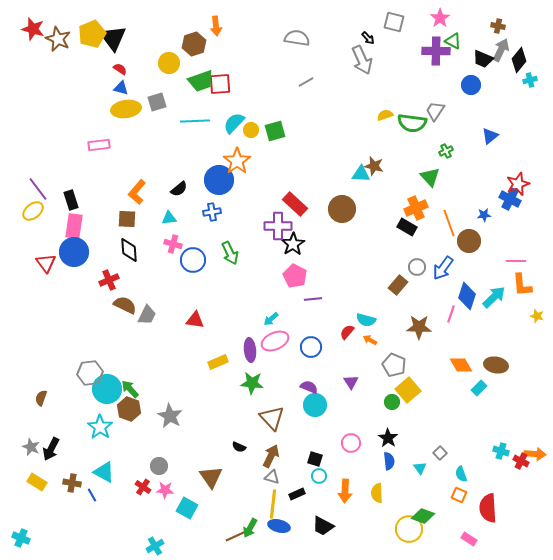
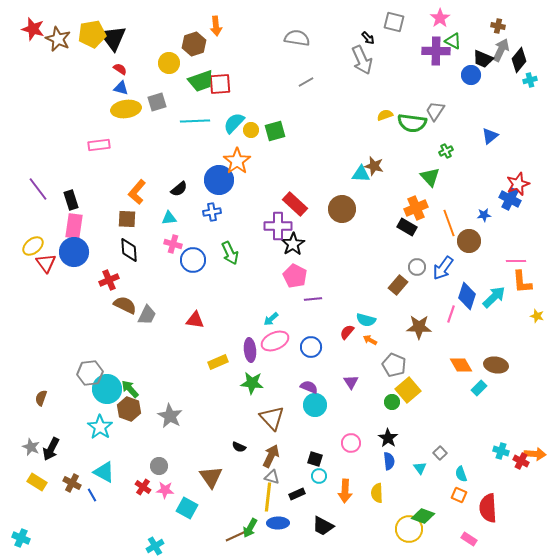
yellow pentagon at (92, 34): rotated 12 degrees clockwise
blue circle at (471, 85): moved 10 px up
yellow ellipse at (33, 211): moved 35 px down
orange L-shape at (522, 285): moved 3 px up
brown cross at (72, 483): rotated 18 degrees clockwise
yellow line at (273, 504): moved 5 px left, 7 px up
blue ellipse at (279, 526): moved 1 px left, 3 px up; rotated 15 degrees counterclockwise
